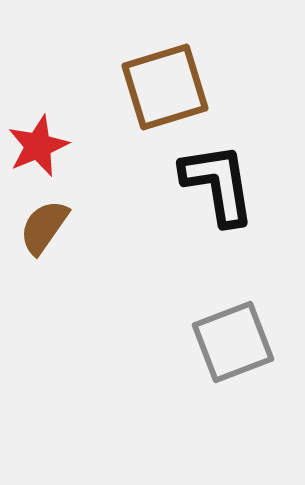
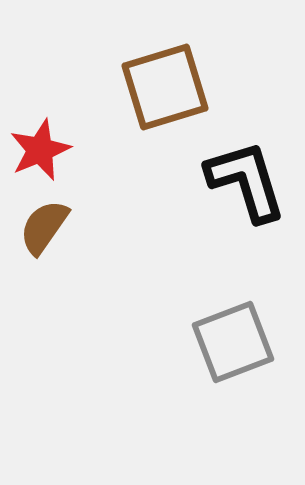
red star: moved 2 px right, 4 px down
black L-shape: moved 28 px right, 3 px up; rotated 8 degrees counterclockwise
